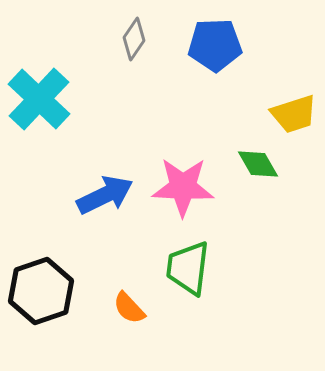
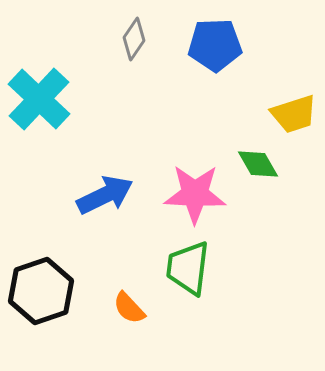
pink star: moved 12 px right, 7 px down
